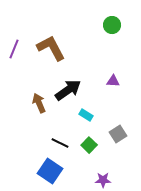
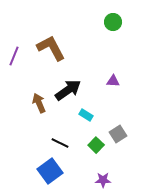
green circle: moved 1 px right, 3 px up
purple line: moved 7 px down
green square: moved 7 px right
blue square: rotated 20 degrees clockwise
